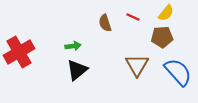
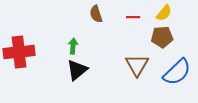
yellow semicircle: moved 2 px left
red line: rotated 24 degrees counterclockwise
brown semicircle: moved 9 px left, 9 px up
green arrow: rotated 77 degrees counterclockwise
red cross: rotated 24 degrees clockwise
blue semicircle: moved 1 px left; rotated 88 degrees clockwise
